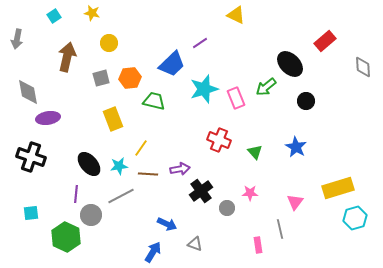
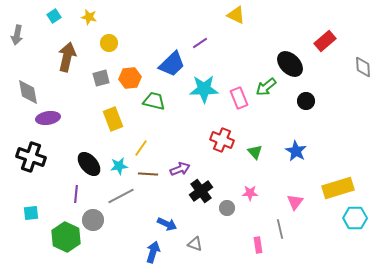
yellow star at (92, 13): moved 3 px left, 4 px down
gray arrow at (17, 39): moved 4 px up
cyan star at (204, 89): rotated 16 degrees clockwise
pink rectangle at (236, 98): moved 3 px right
red cross at (219, 140): moved 3 px right
blue star at (296, 147): moved 4 px down
purple arrow at (180, 169): rotated 12 degrees counterclockwise
gray circle at (91, 215): moved 2 px right, 5 px down
cyan hexagon at (355, 218): rotated 15 degrees clockwise
blue arrow at (153, 252): rotated 15 degrees counterclockwise
